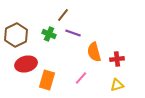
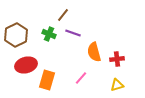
red ellipse: moved 1 px down
